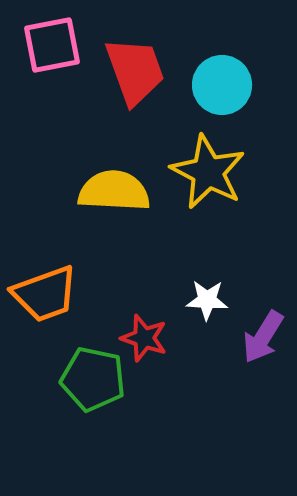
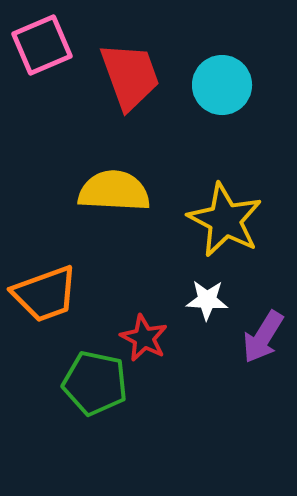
pink square: moved 10 px left; rotated 12 degrees counterclockwise
red trapezoid: moved 5 px left, 5 px down
yellow star: moved 17 px right, 48 px down
red star: rotated 9 degrees clockwise
green pentagon: moved 2 px right, 4 px down
